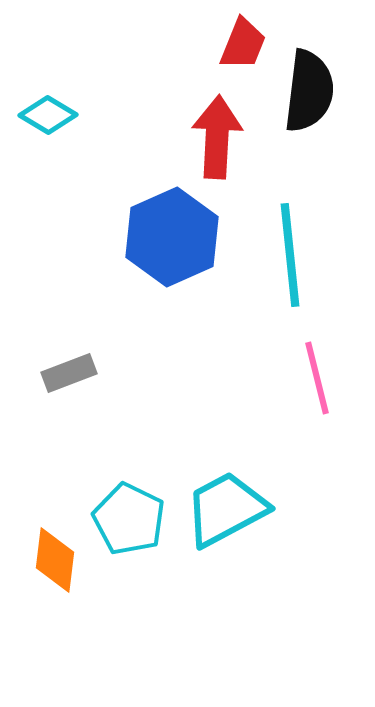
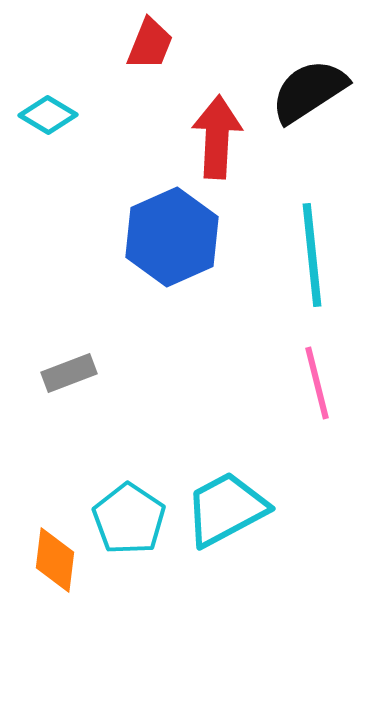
red trapezoid: moved 93 px left
black semicircle: rotated 130 degrees counterclockwise
cyan line: moved 22 px right
pink line: moved 5 px down
cyan pentagon: rotated 8 degrees clockwise
